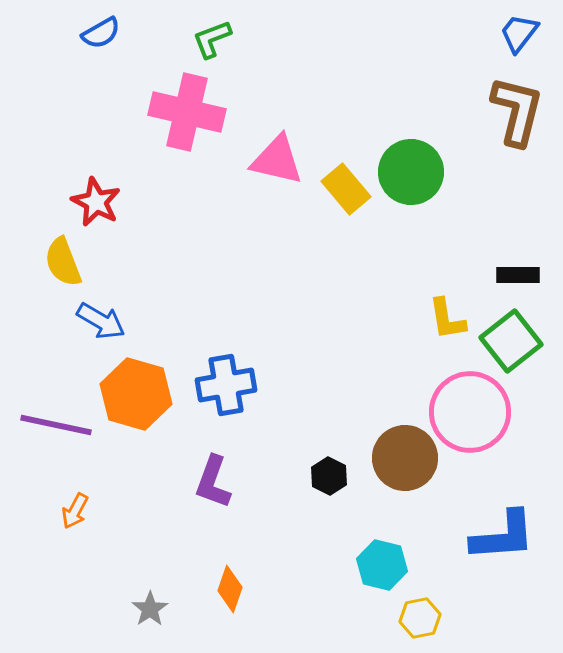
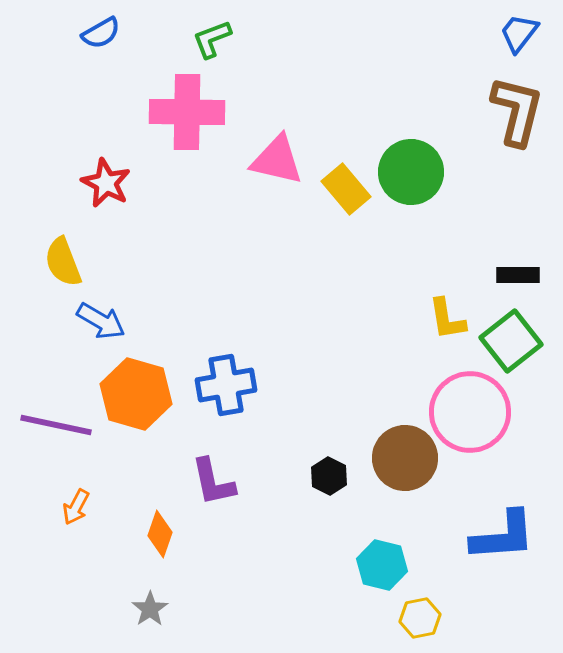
pink cross: rotated 12 degrees counterclockwise
red star: moved 10 px right, 19 px up
purple L-shape: rotated 32 degrees counterclockwise
orange arrow: moved 1 px right, 4 px up
orange diamond: moved 70 px left, 55 px up
